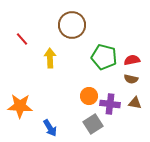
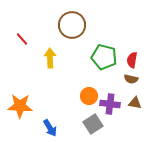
red semicircle: rotated 70 degrees counterclockwise
